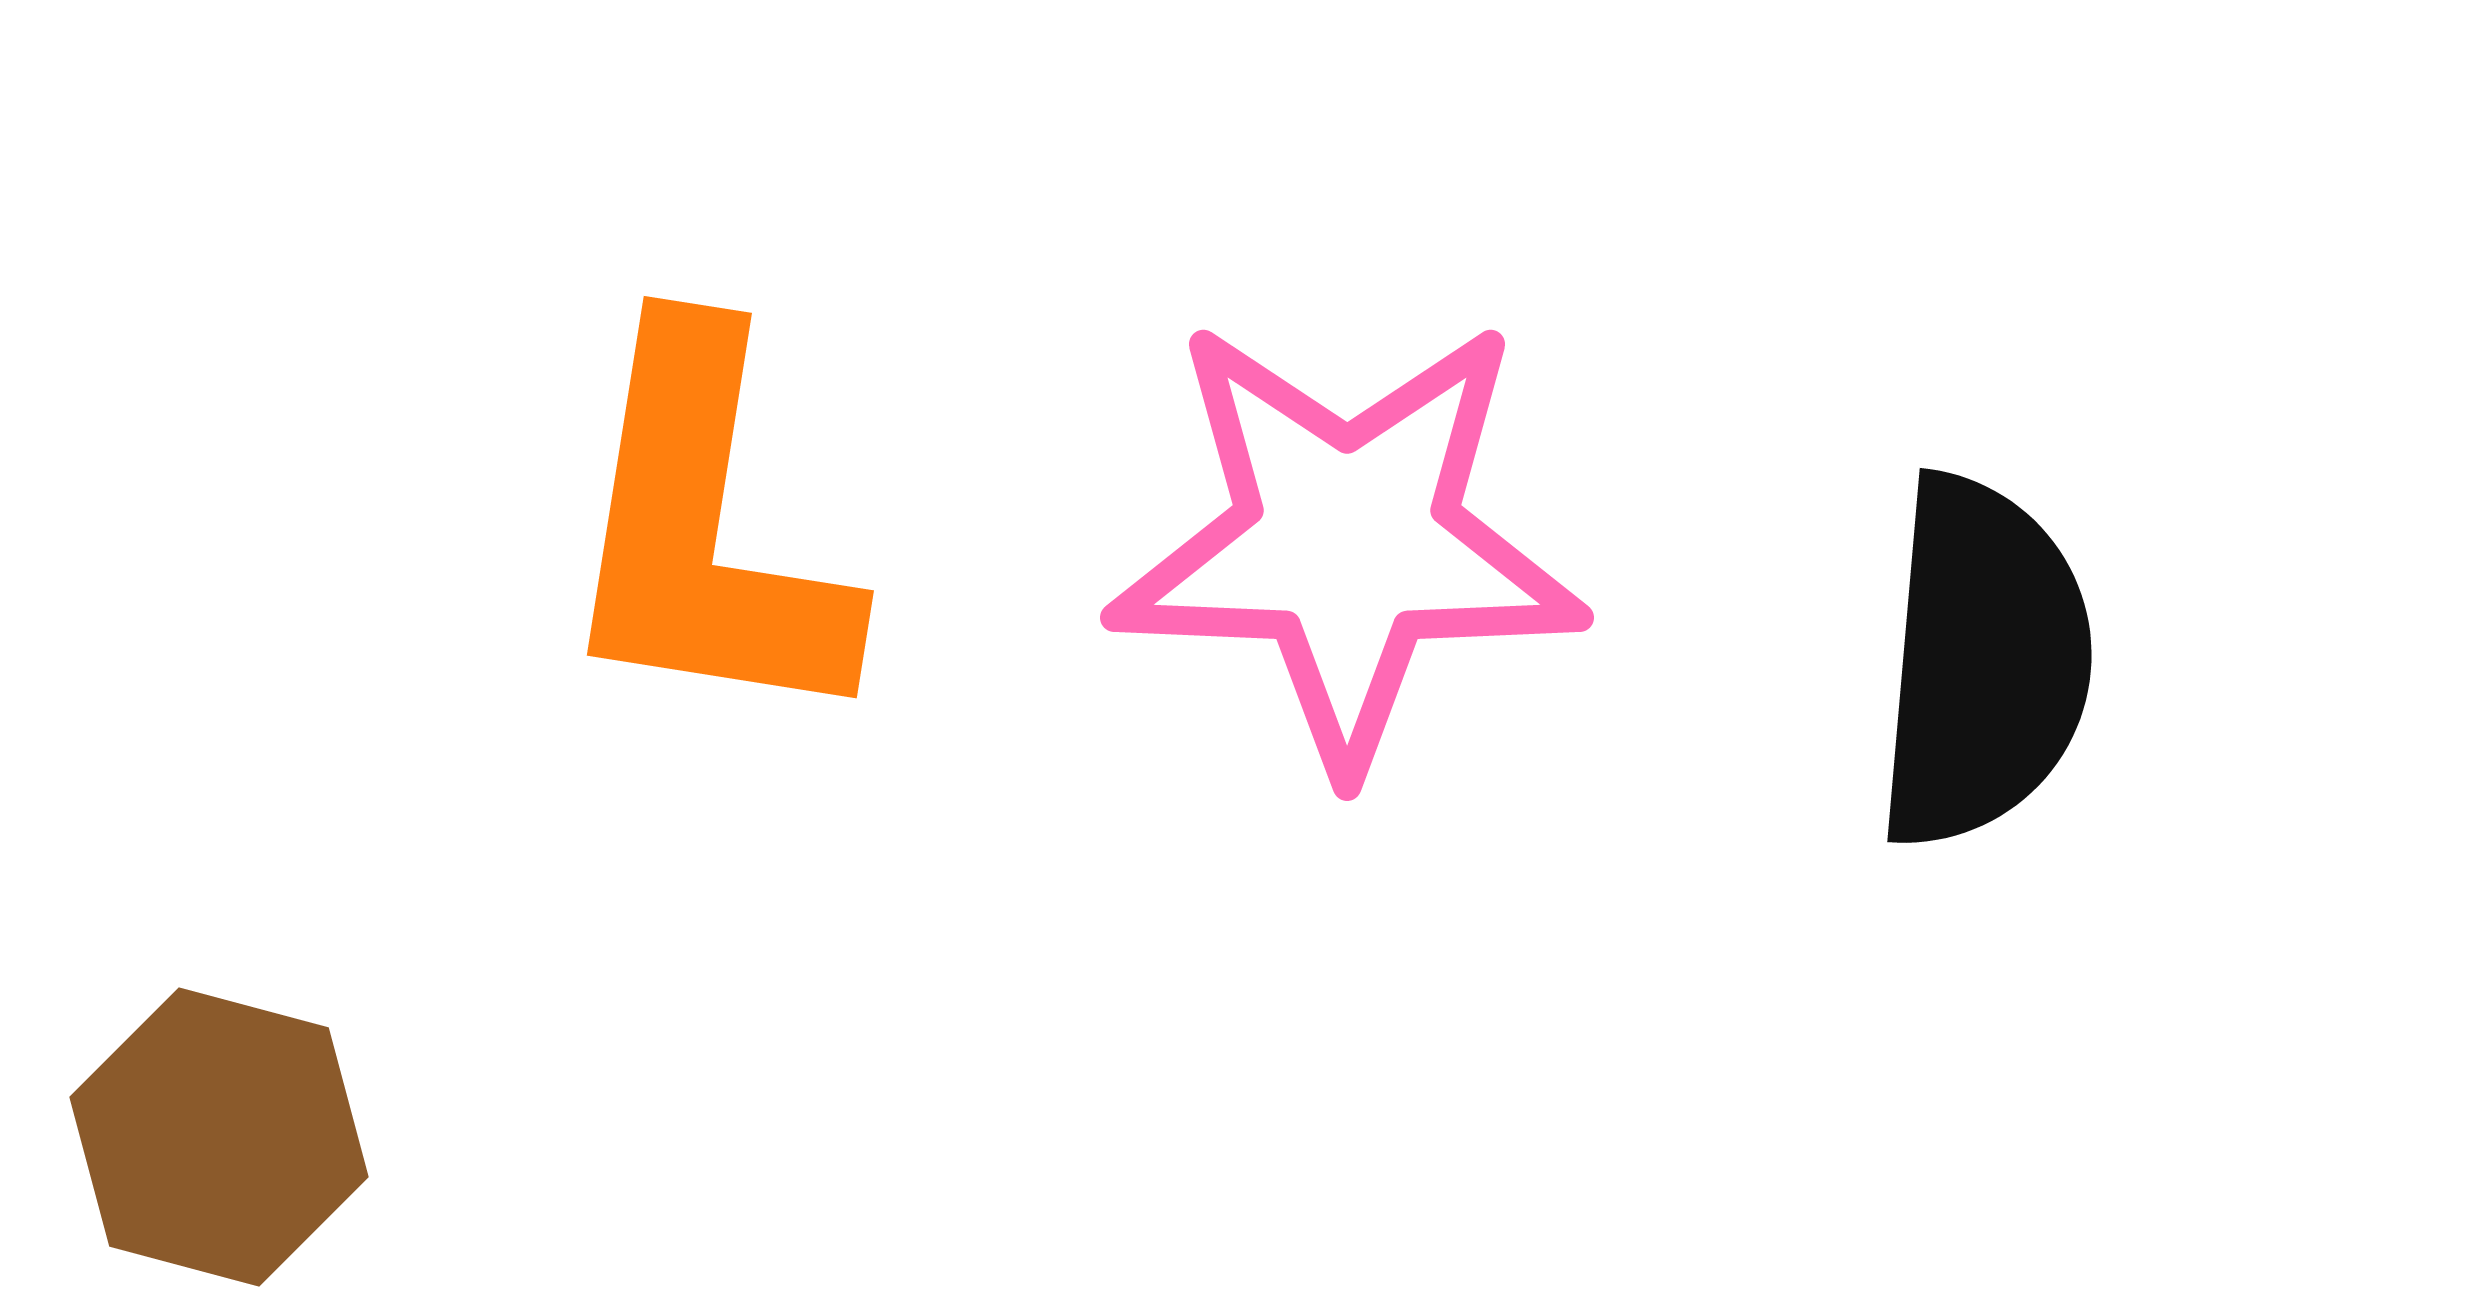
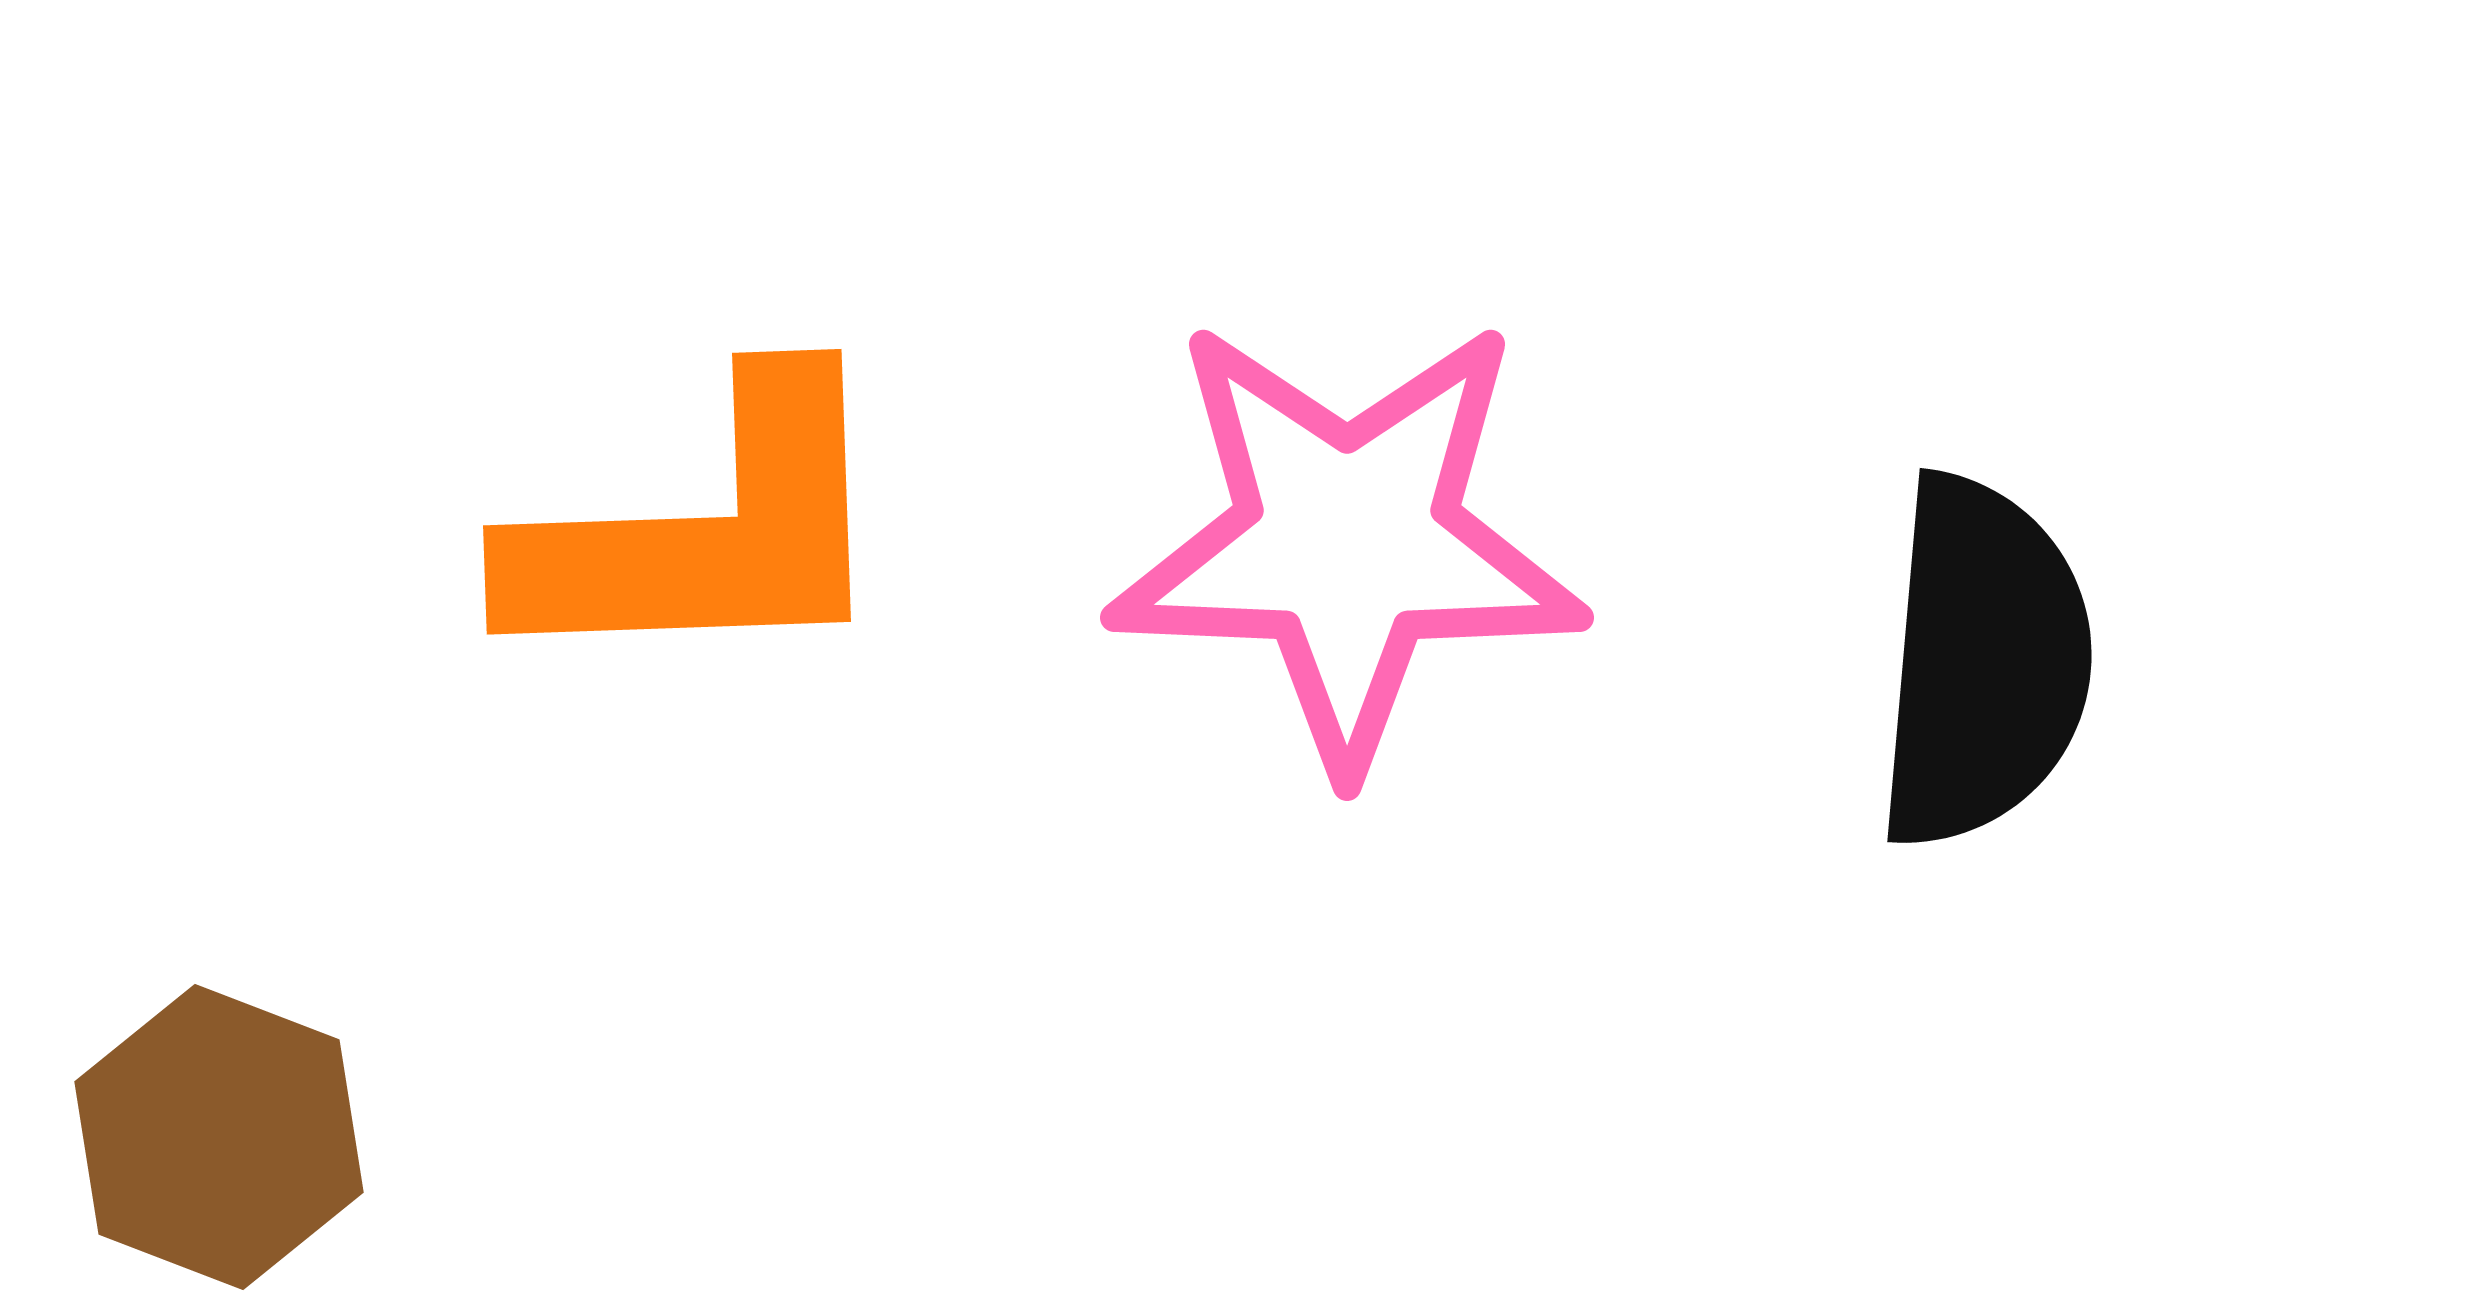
orange L-shape: rotated 101 degrees counterclockwise
brown hexagon: rotated 6 degrees clockwise
